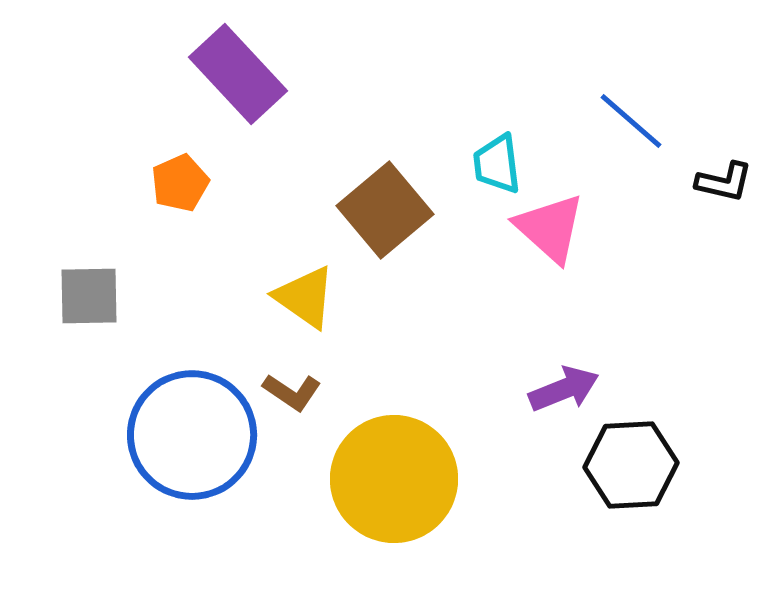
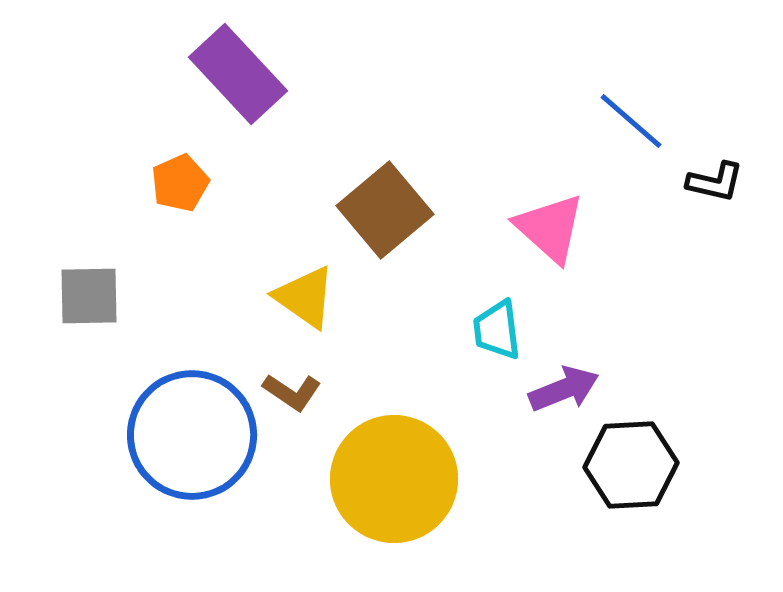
cyan trapezoid: moved 166 px down
black L-shape: moved 9 px left
